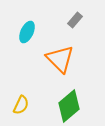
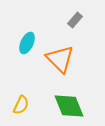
cyan ellipse: moved 11 px down
green diamond: rotated 72 degrees counterclockwise
